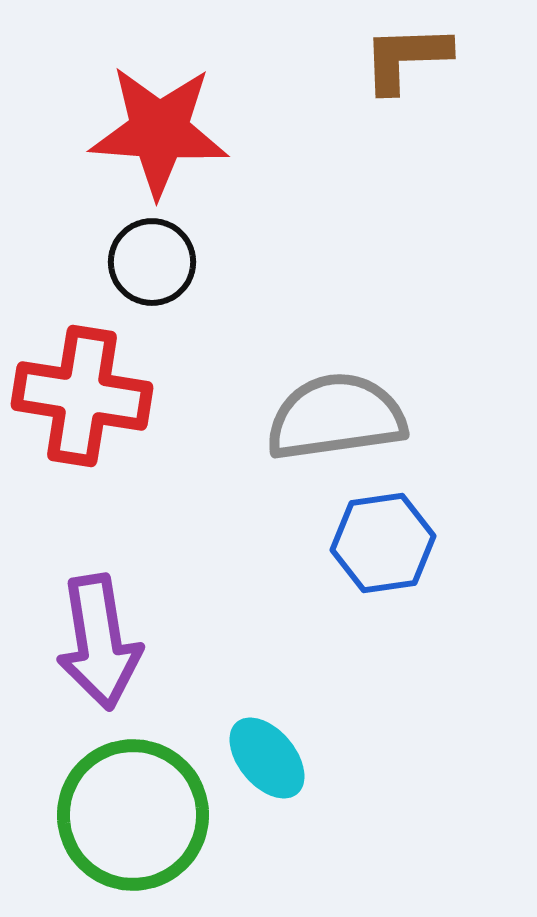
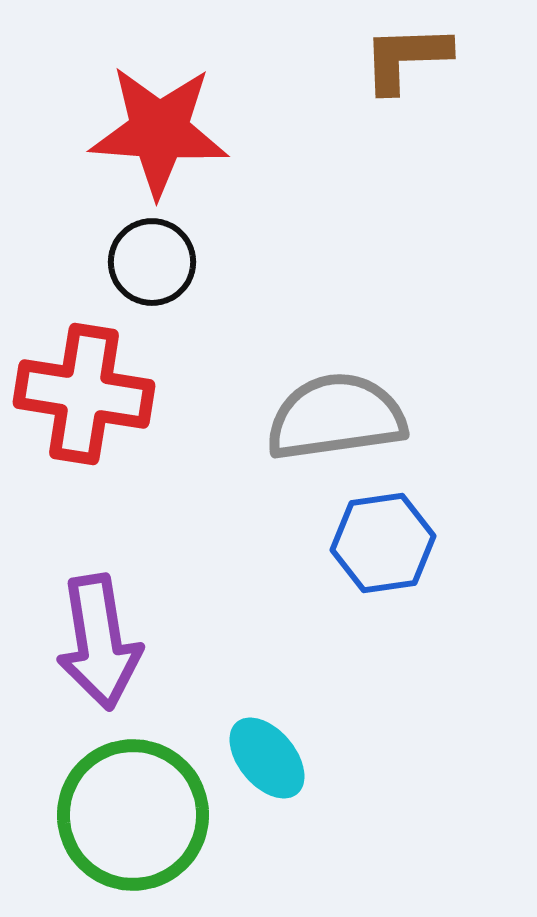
red cross: moved 2 px right, 2 px up
